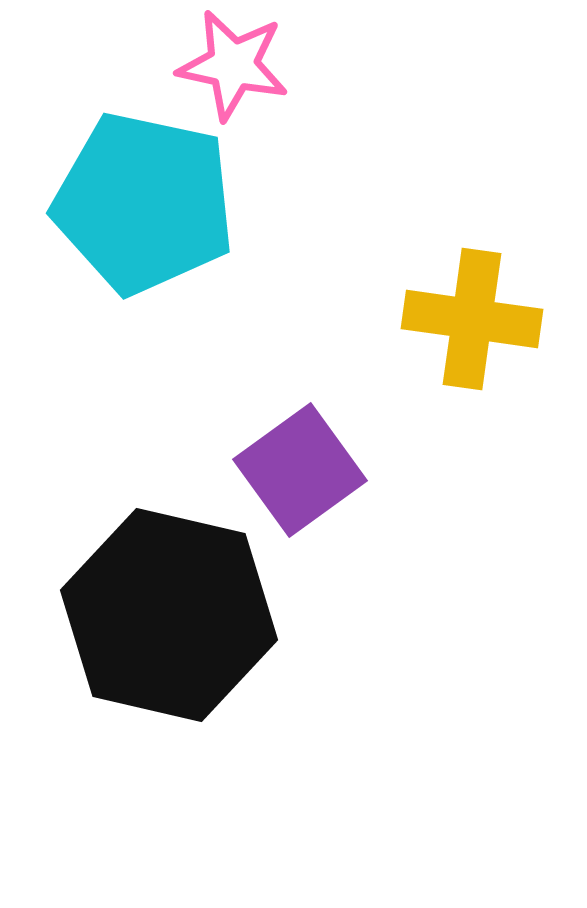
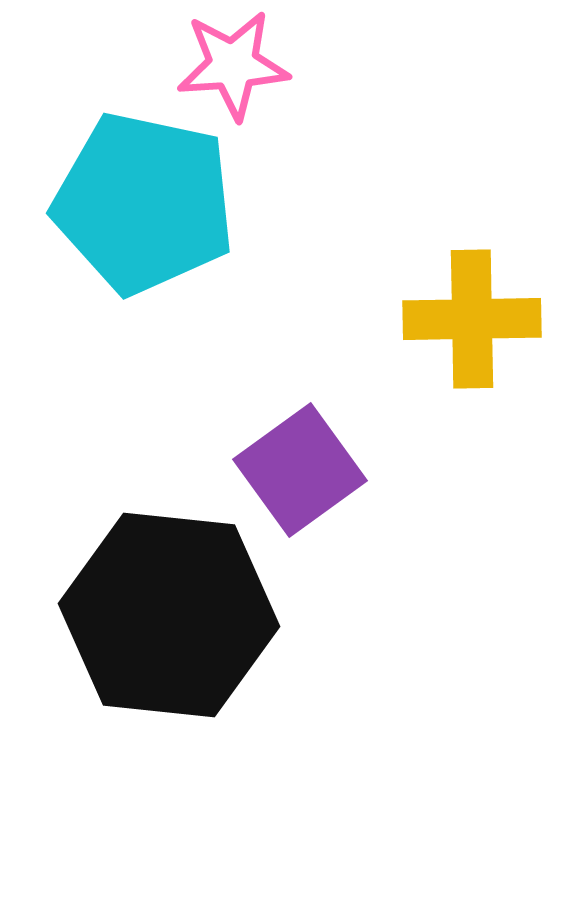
pink star: rotated 16 degrees counterclockwise
yellow cross: rotated 9 degrees counterclockwise
black hexagon: rotated 7 degrees counterclockwise
